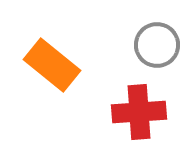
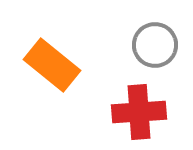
gray circle: moved 2 px left
